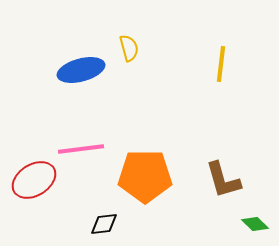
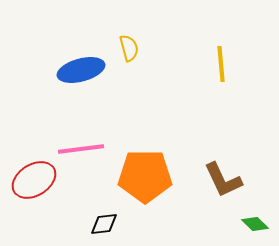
yellow line: rotated 12 degrees counterclockwise
brown L-shape: rotated 9 degrees counterclockwise
